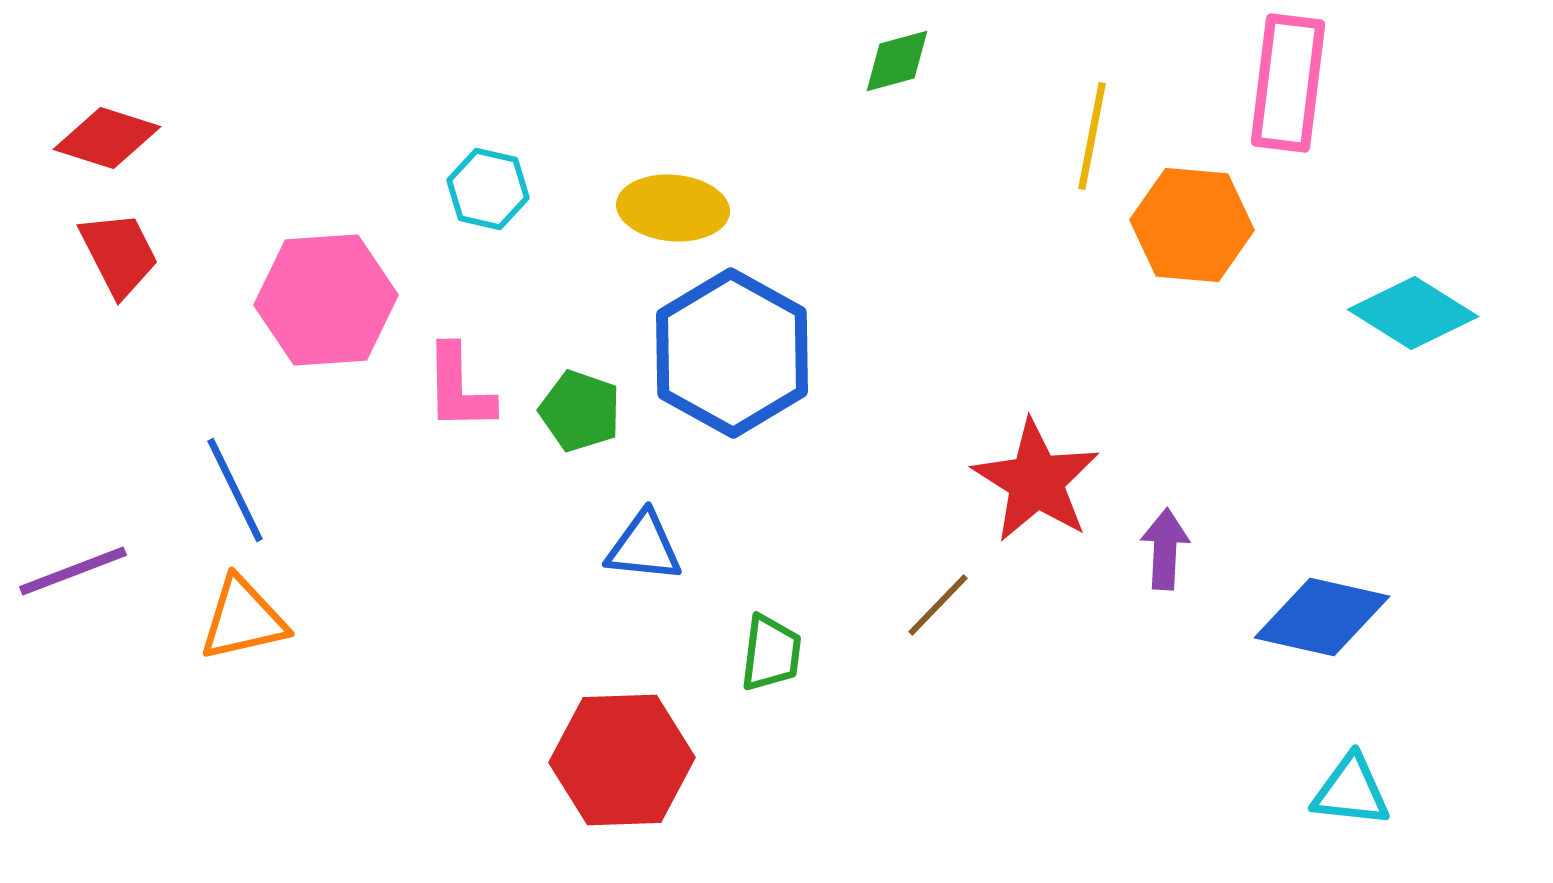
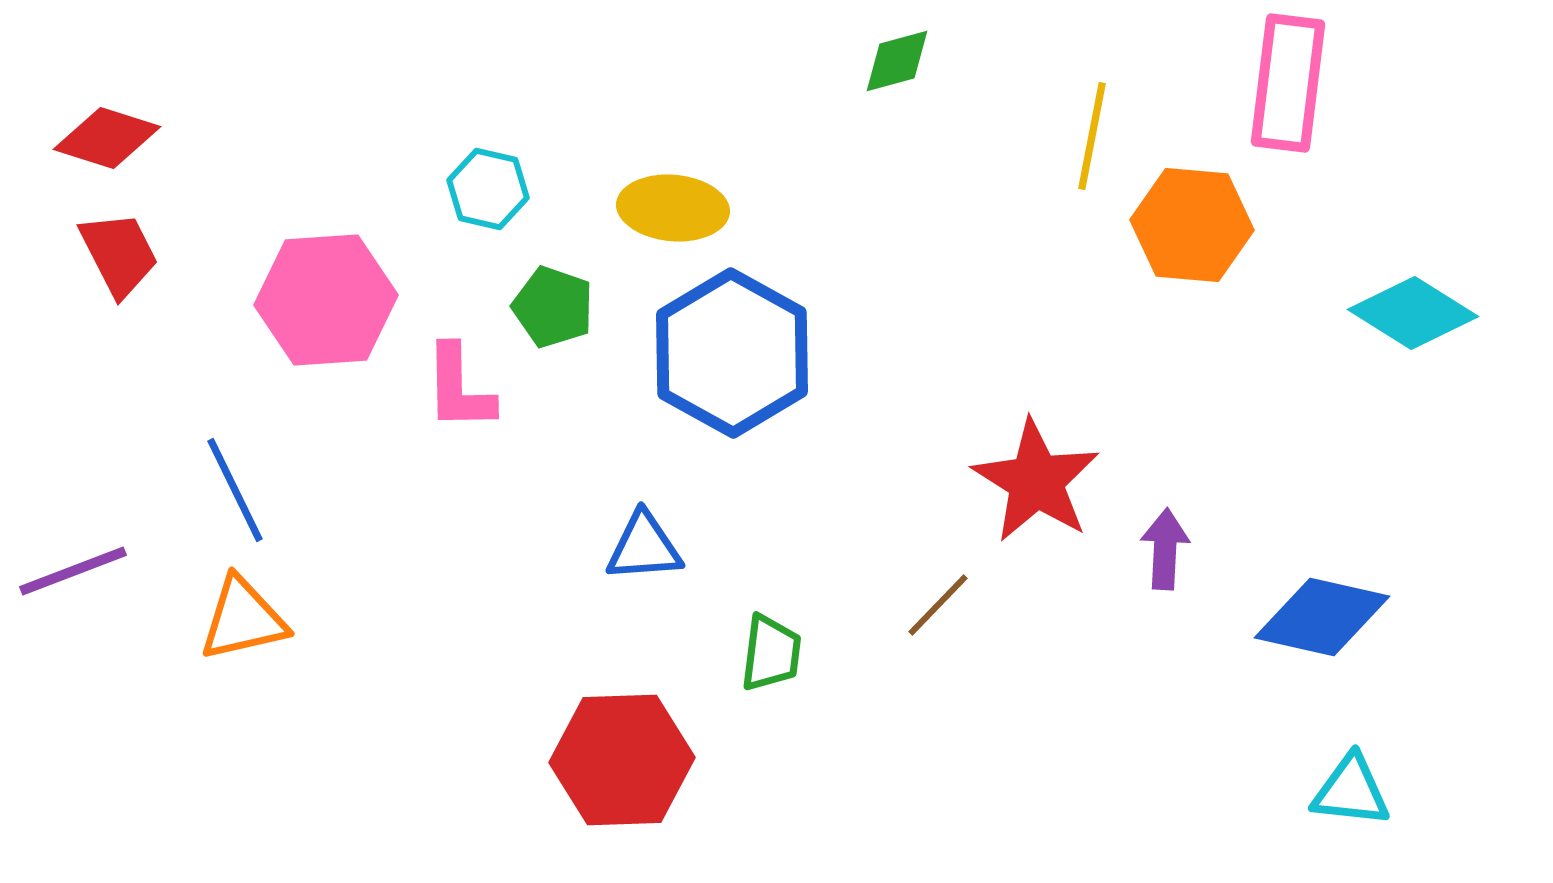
green pentagon: moved 27 px left, 104 px up
blue triangle: rotated 10 degrees counterclockwise
